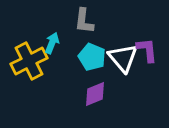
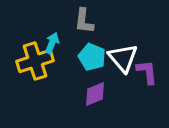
purple L-shape: moved 22 px down
yellow cross: moved 6 px right; rotated 9 degrees clockwise
